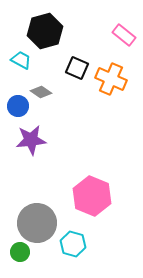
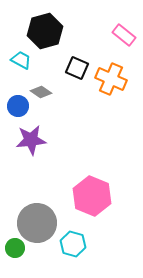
green circle: moved 5 px left, 4 px up
